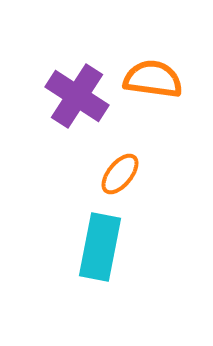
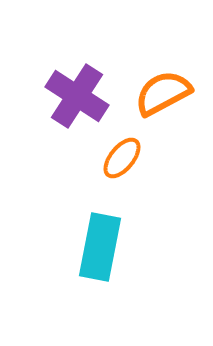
orange semicircle: moved 10 px right, 14 px down; rotated 36 degrees counterclockwise
orange ellipse: moved 2 px right, 16 px up
